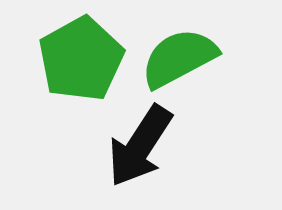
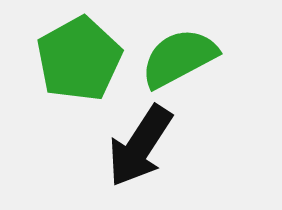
green pentagon: moved 2 px left
